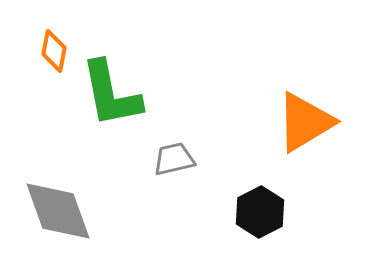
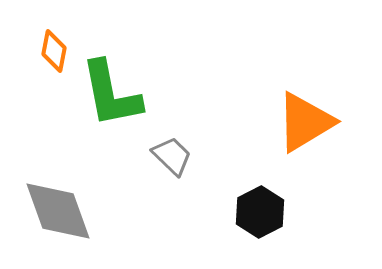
gray trapezoid: moved 2 px left, 3 px up; rotated 57 degrees clockwise
